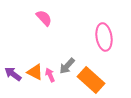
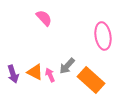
pink ellipse: moved 1 px left, 1 px up
purple arrow: rotated 144 degrees counterclockwise
